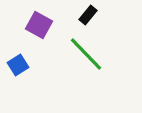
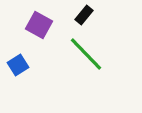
black rectangle: moved 4 px left
